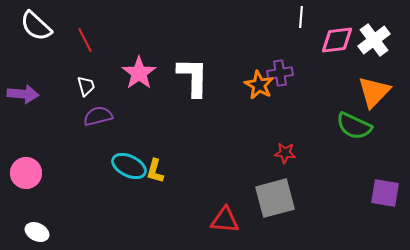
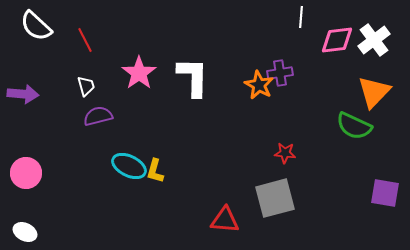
white ellipse: moved 12 px left
